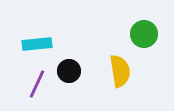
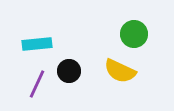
green circle: moved 10 px left
yellow semicircle: rotated 124 degrees clockwise
